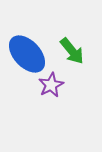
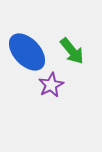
blue ellipse: moved 2 px up
